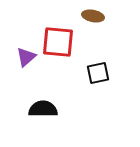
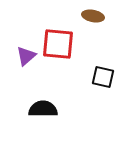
red square: moved 2 px down
purple triangle: moved 1 px up
black square: moved 5 px right, 4 px down; rotated 25 degrees clockwise
